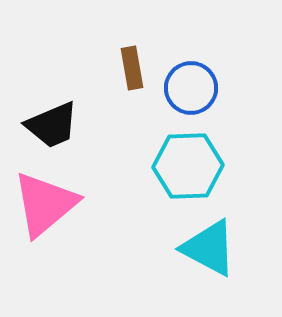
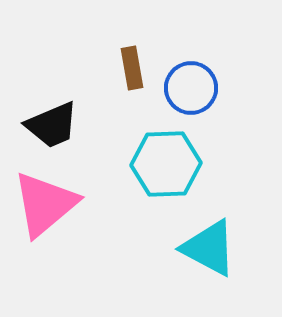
cyan hexagon: moved 22 px left, 2 px up
